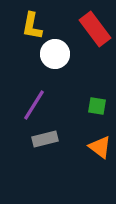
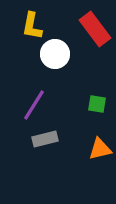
green square: moved 2 px up
orange triangle: moved 2 px down; rotated 50 degrees counterclockwise
